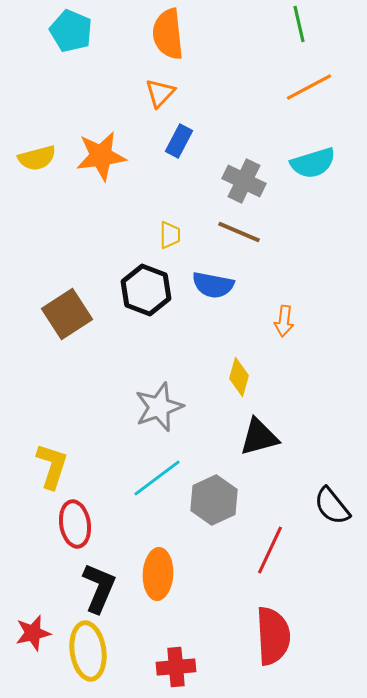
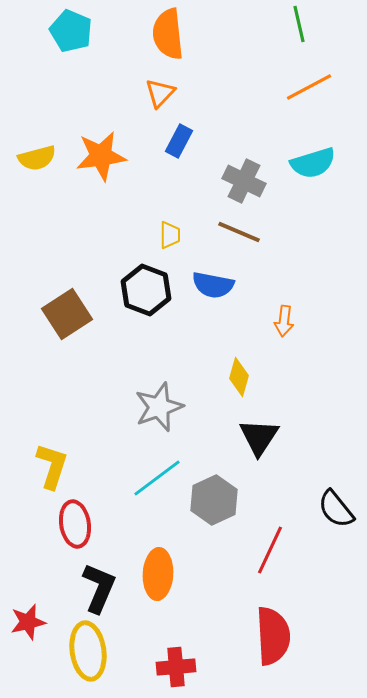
black triangle: rotated 42 degrees counterclockwise
black semicircle: moved 4 px right, 3 px down
red star: moved 5 px left, 11 px up
